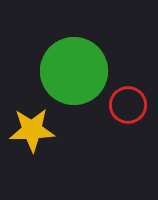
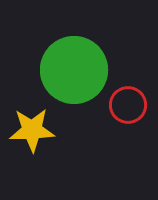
green circle: moved 1 px up
